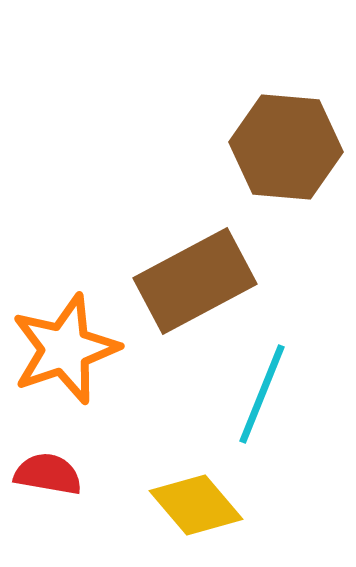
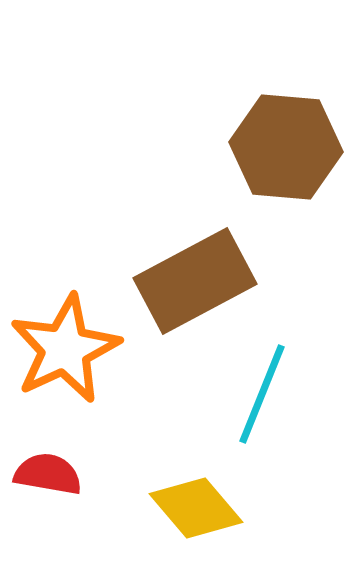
orange star: rotated 6 degrees counterclockwise
yellow diamond: moved 3 px down
